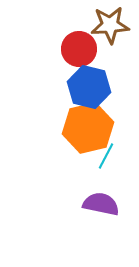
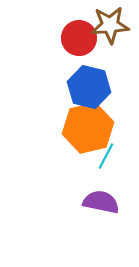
red circle: moved 11 px up
purple semicircle: moved 2 px up
